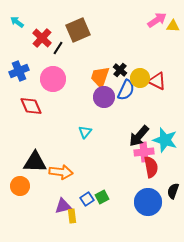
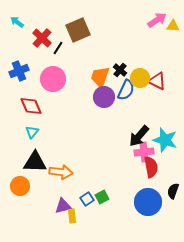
cyan triangle: moved 53 px left
